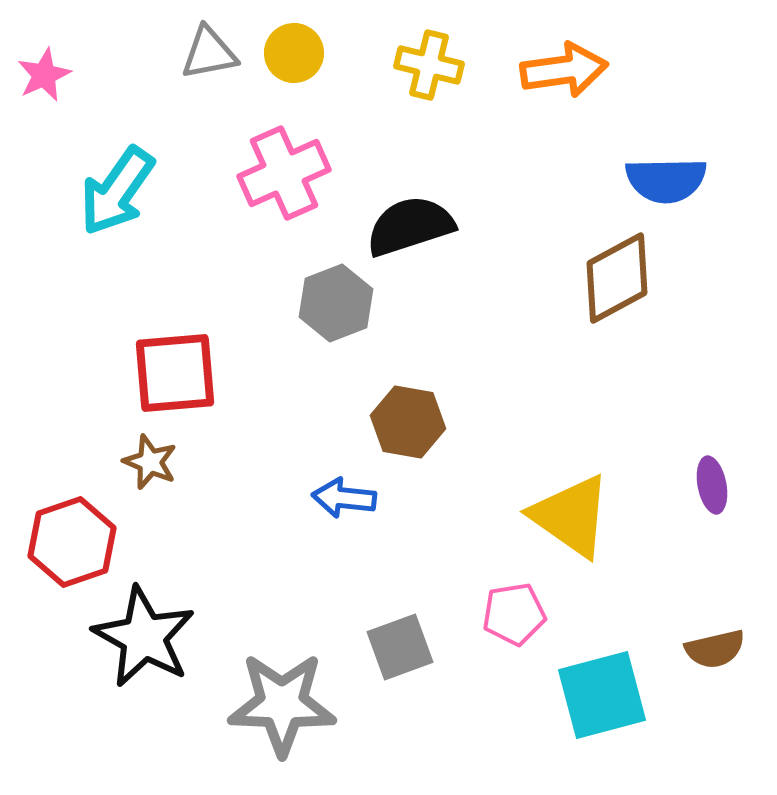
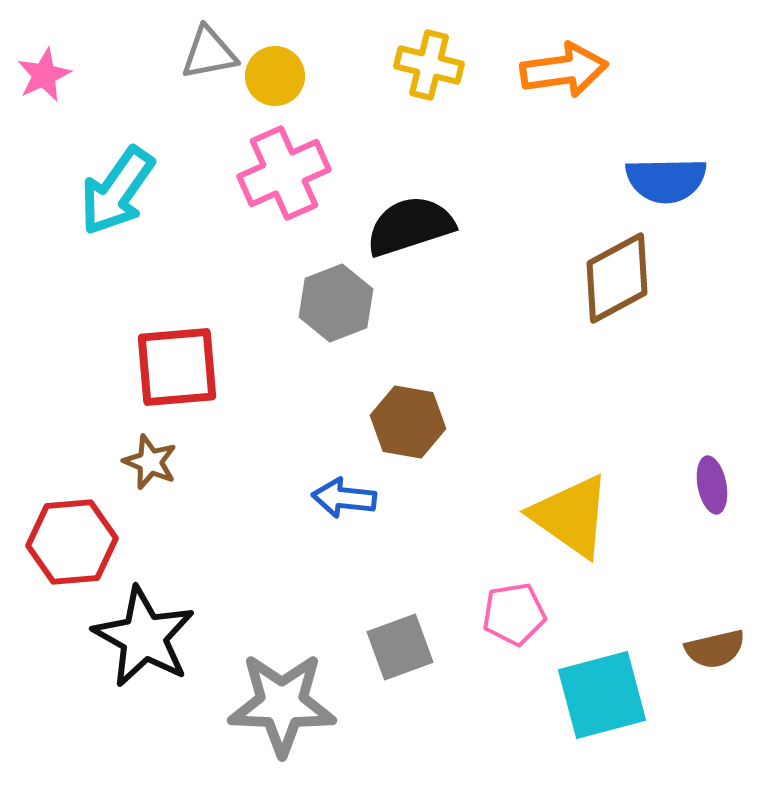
yellow circle: moved 19 px left, 23 px down
red square: moved 2 px right, 6 px up
red hexagon: rotated 14 degrees clockwise
